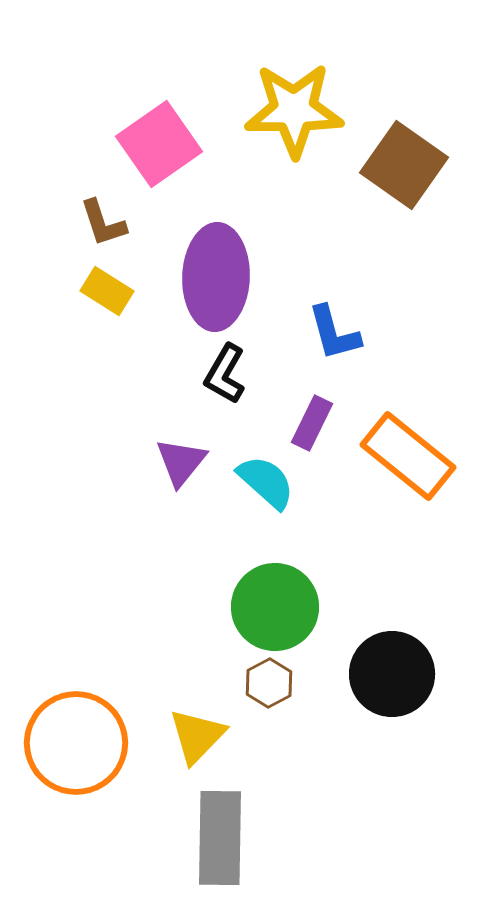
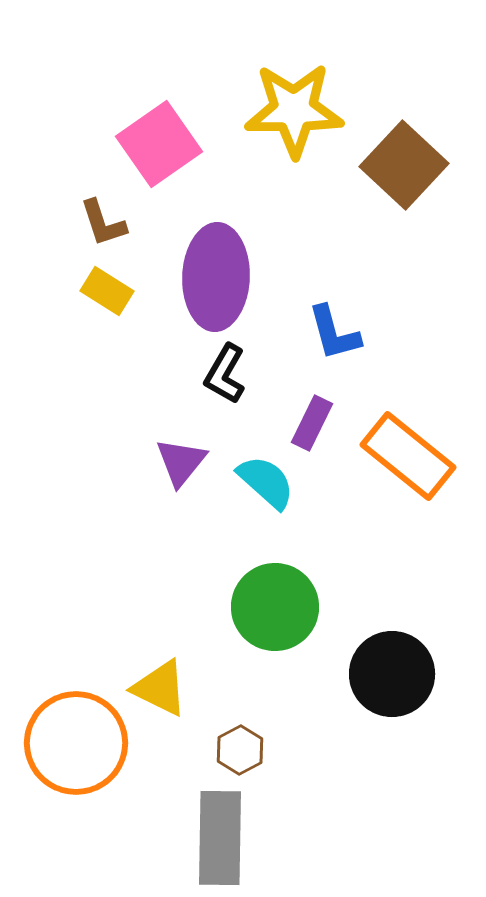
brown square: rotated 8 degrees clockwise
brown hexagon: moved 29 px left, 67 px down
yellow triangle: moved 37 px left, 48 px up; rotated 48 degrees counterclockwise
